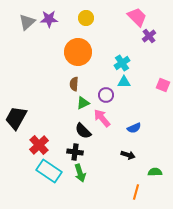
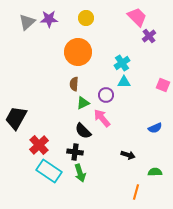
blue semicircle: moved 21 px right
